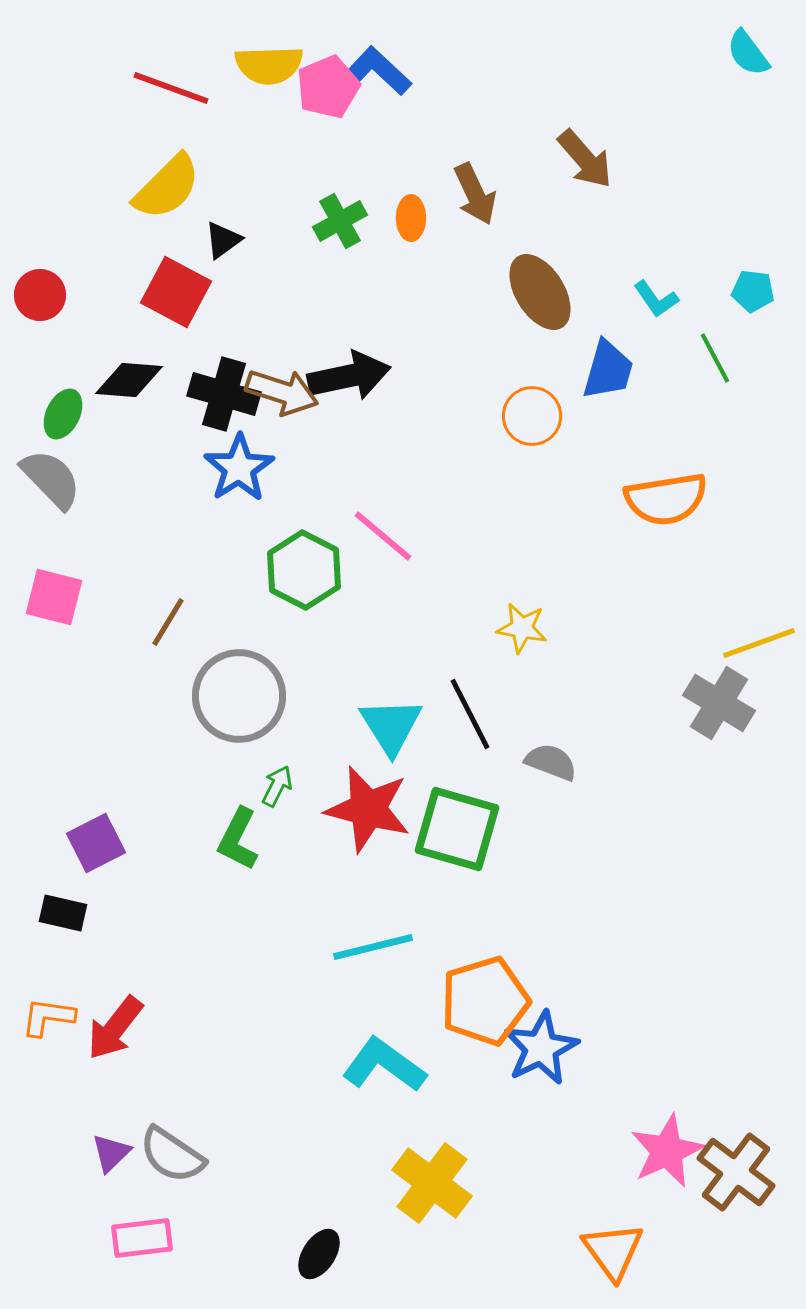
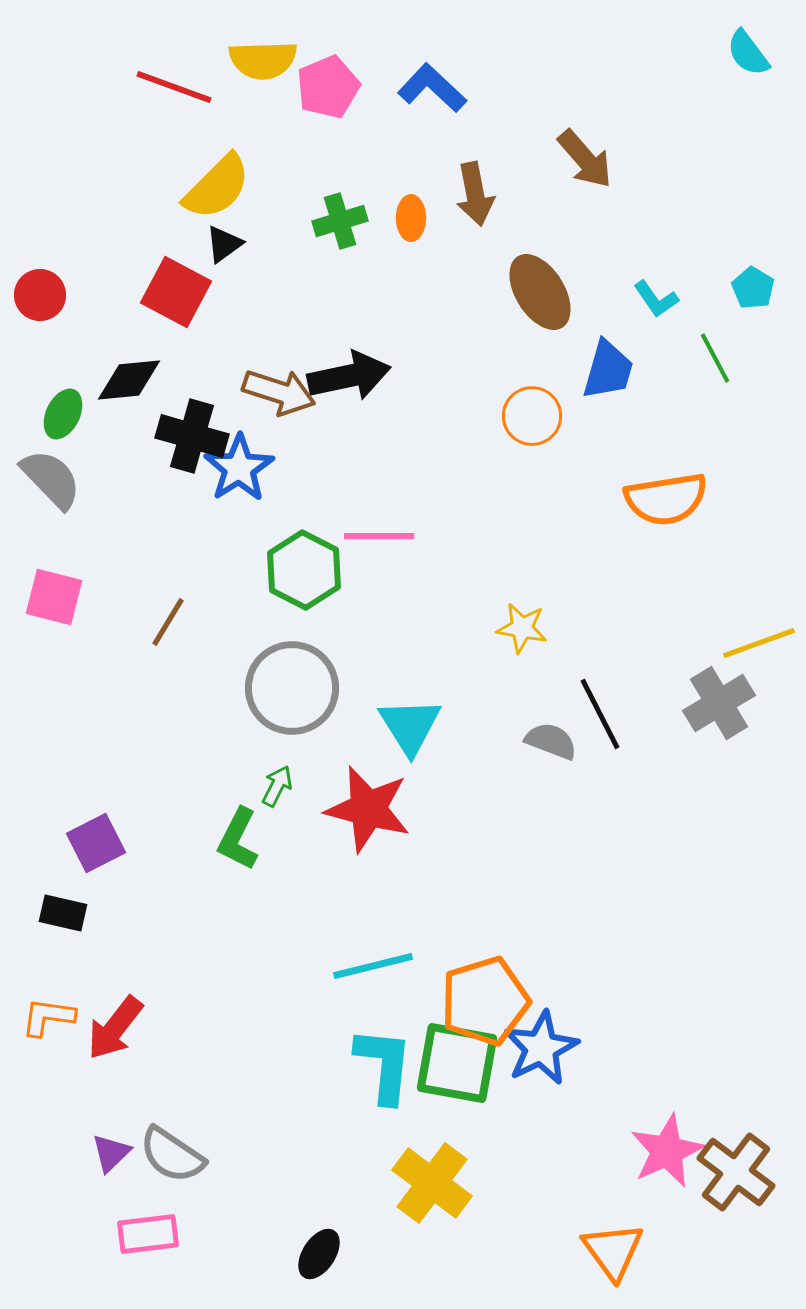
yellow semicircle at (269, 65): moved 6 px left, 5 px up
blue L-shape at (377, 71): moved 55 px right, 17 px down
red line at (171, 88): moved 3 px right, 1 px up
yellow semicircle at (167, 187): moved 50 px right
brown arrow at (475, 194): rotated 14 degrees clockwise
green cross at (340, 221): rotated 12 degrees clockwise
black triangle at (223, 240): moved 1 px right, 4 px down
cyan pentagon at (753, 291): moved 3 px up; rotated 24 degrees clockwise
black diamond at (129, 380): rotated 10 degrees counterclockwise
brown arrow at (282, 392): moved 3 px left
black cross at (224, 394): moved 32 px left, 42 px down
pink line at (383, 536): moved 4 px left; rotated 40 degrees counterclockwise
gray circle at (239, 696): moved 53 px right, 8 px up
gray cross at (719, 703): rotated 28 degrees clockwise
black line at (470, 714): moved 130 px right
cyan triangle at (391, 726): moved 19 px right
gray semicircle at (551, 762): moved 21 px up
green square at (457, 829): moved 234 px down; rotated 6 degrees counterclockwise
cyan line at (373, 947): moved 19 px down
cyan L-shape at (384, 1065): rotated 60 degrees clockwise
pink rectangle at (142, 1238): moved 6 px right, 4 px up
